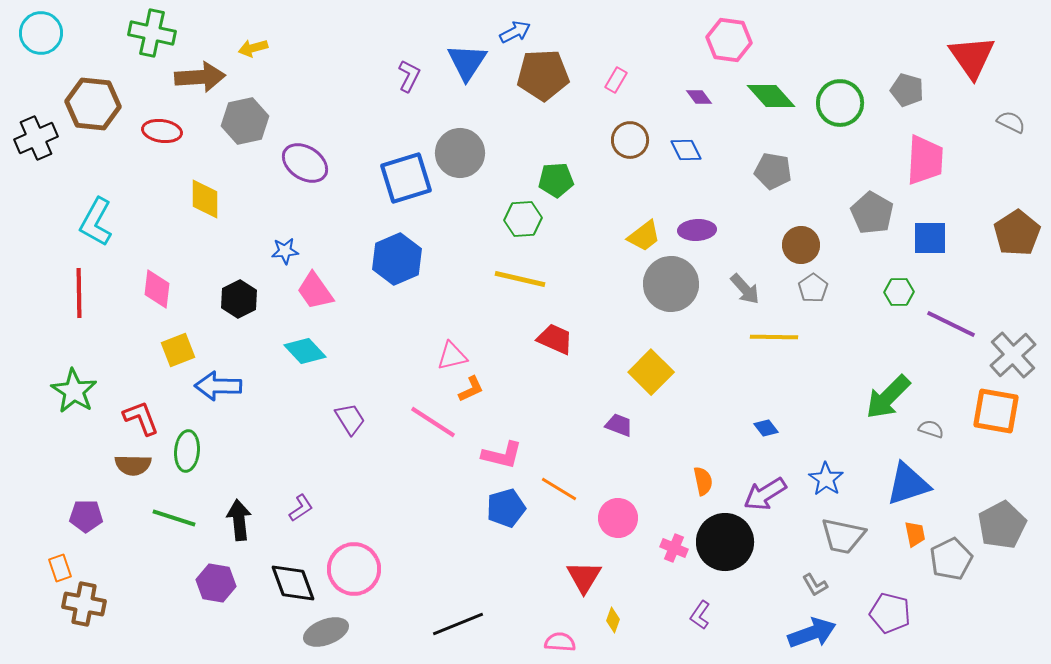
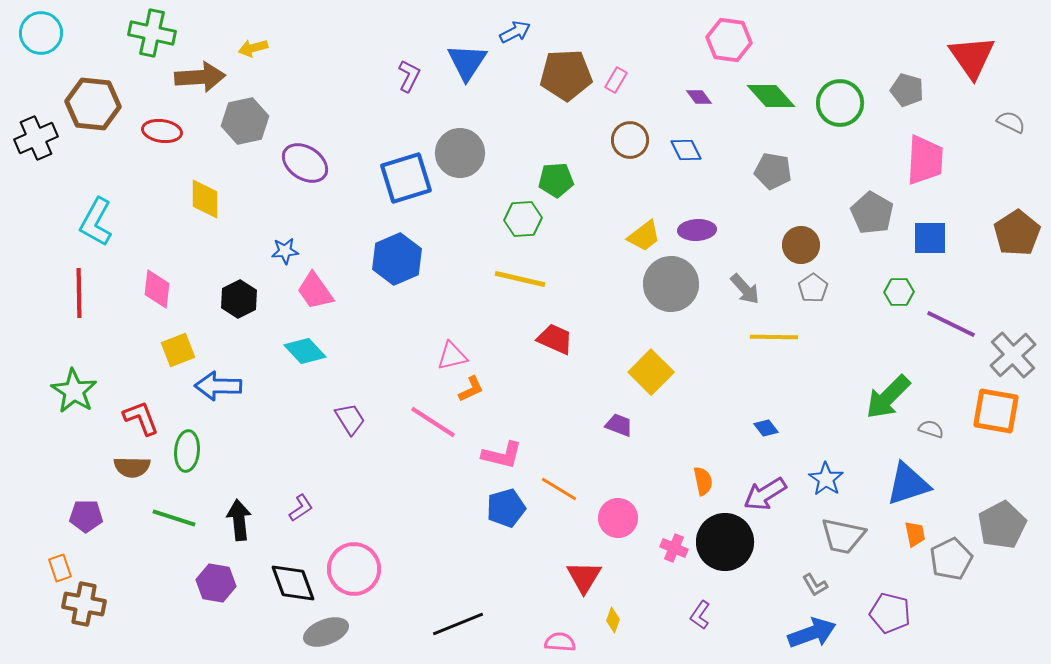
brown pentagon at (543, 75): moved 23 px right
brown semicircle at (133, 465): moved 1 px left, 2 px down
